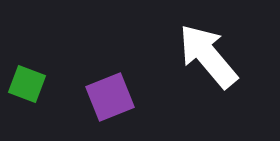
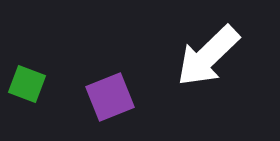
white arrow: rotated 94 degrees counterclockwise
